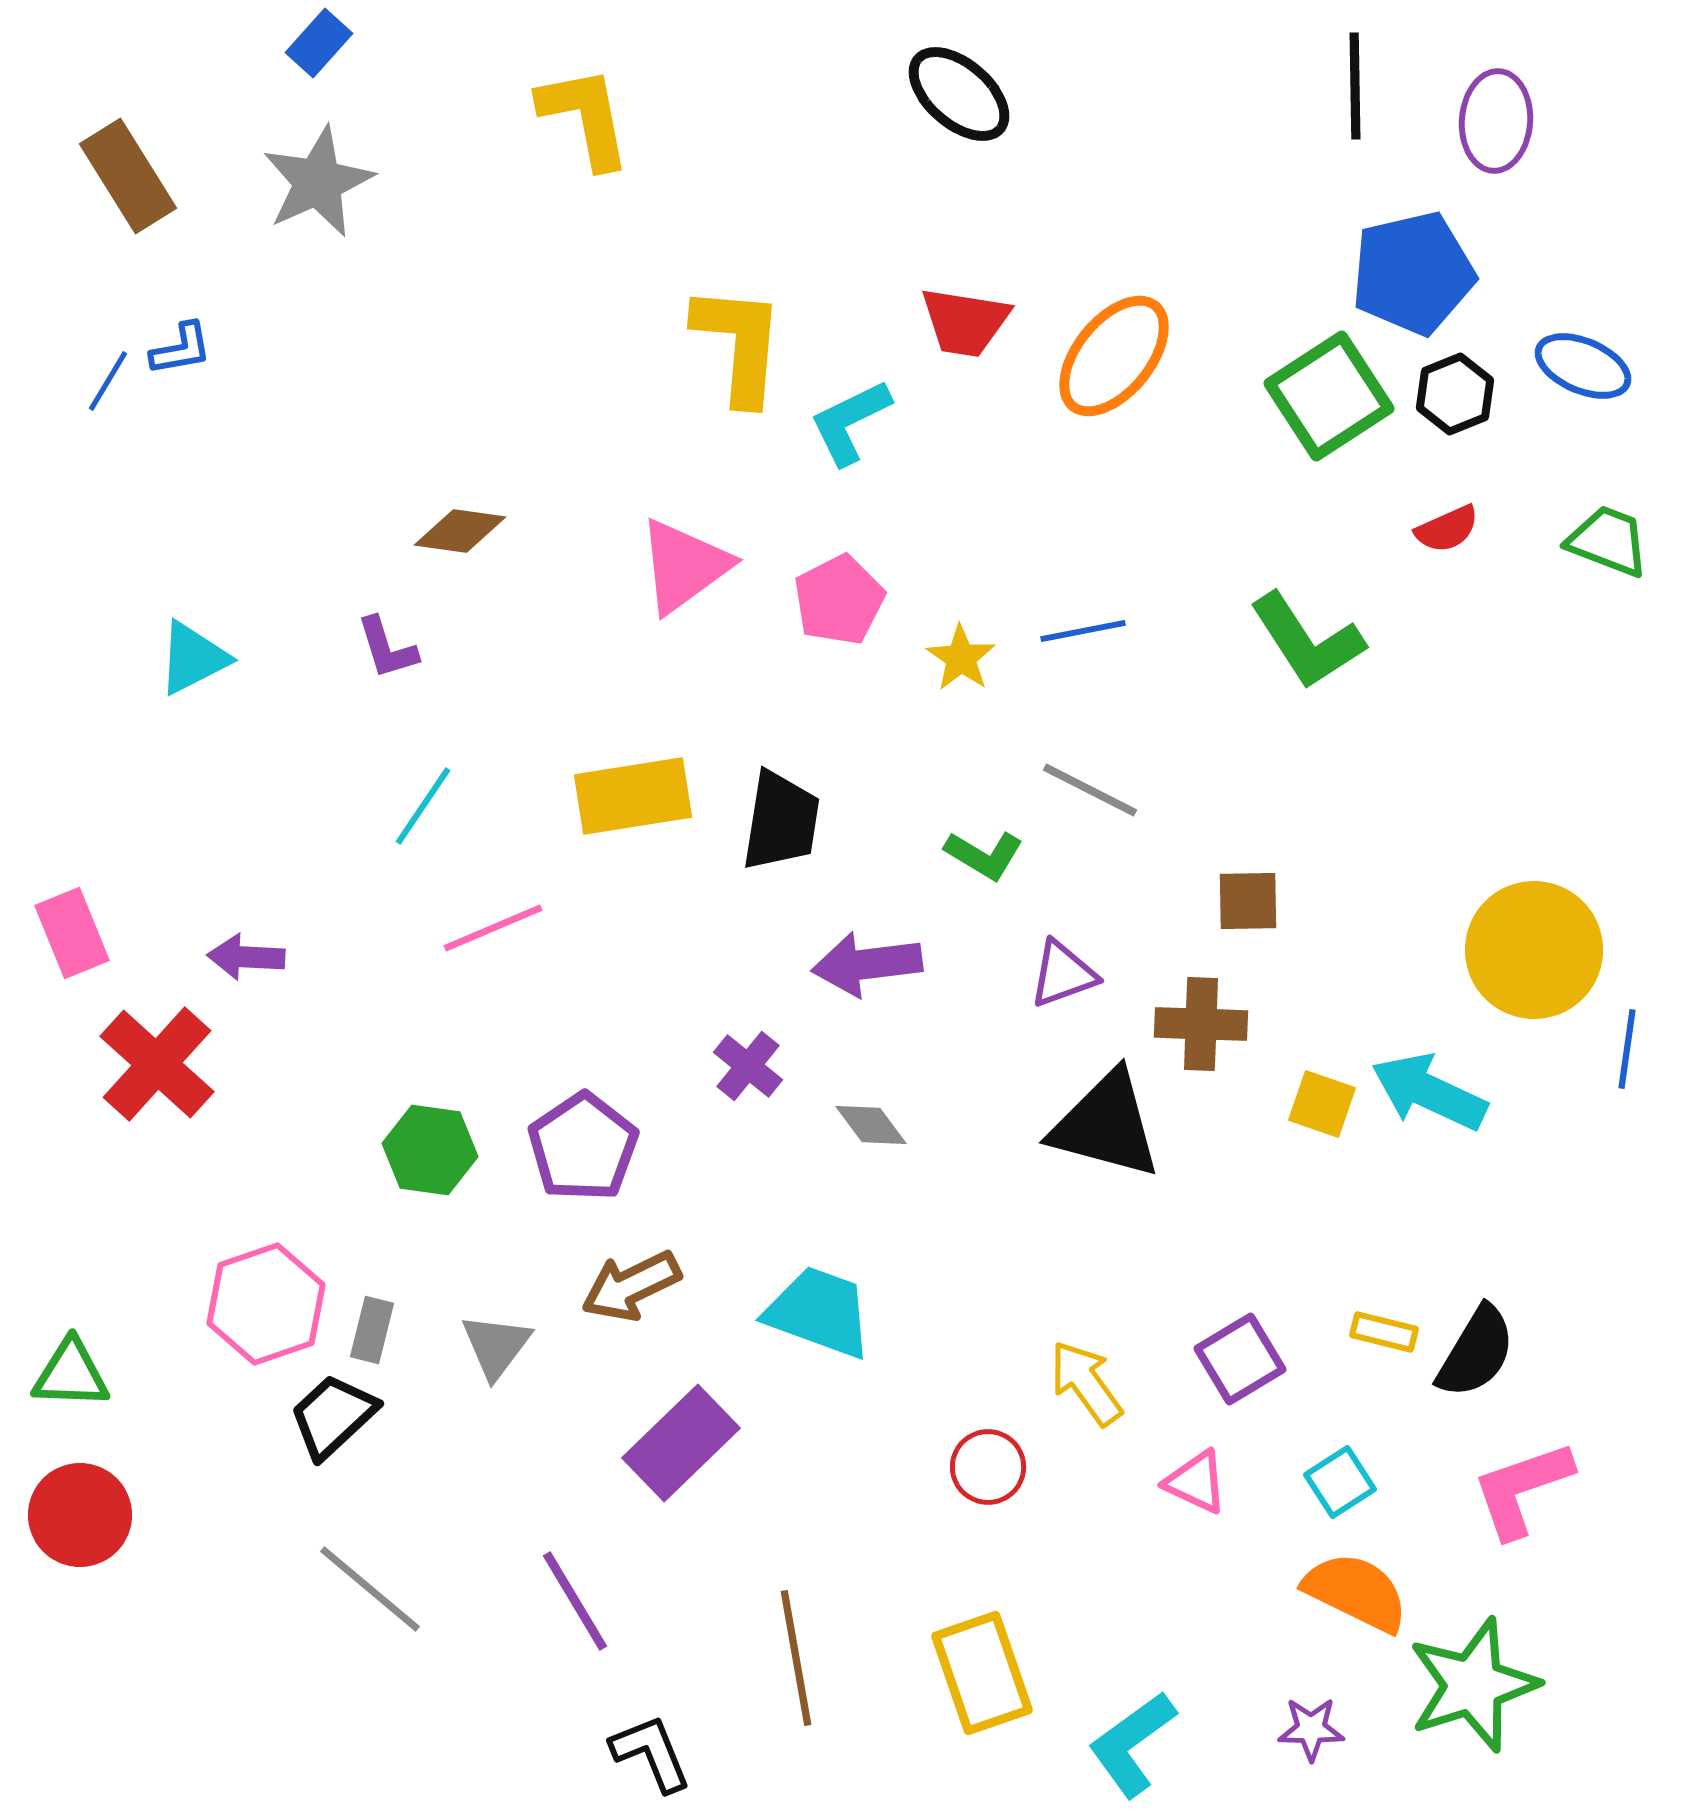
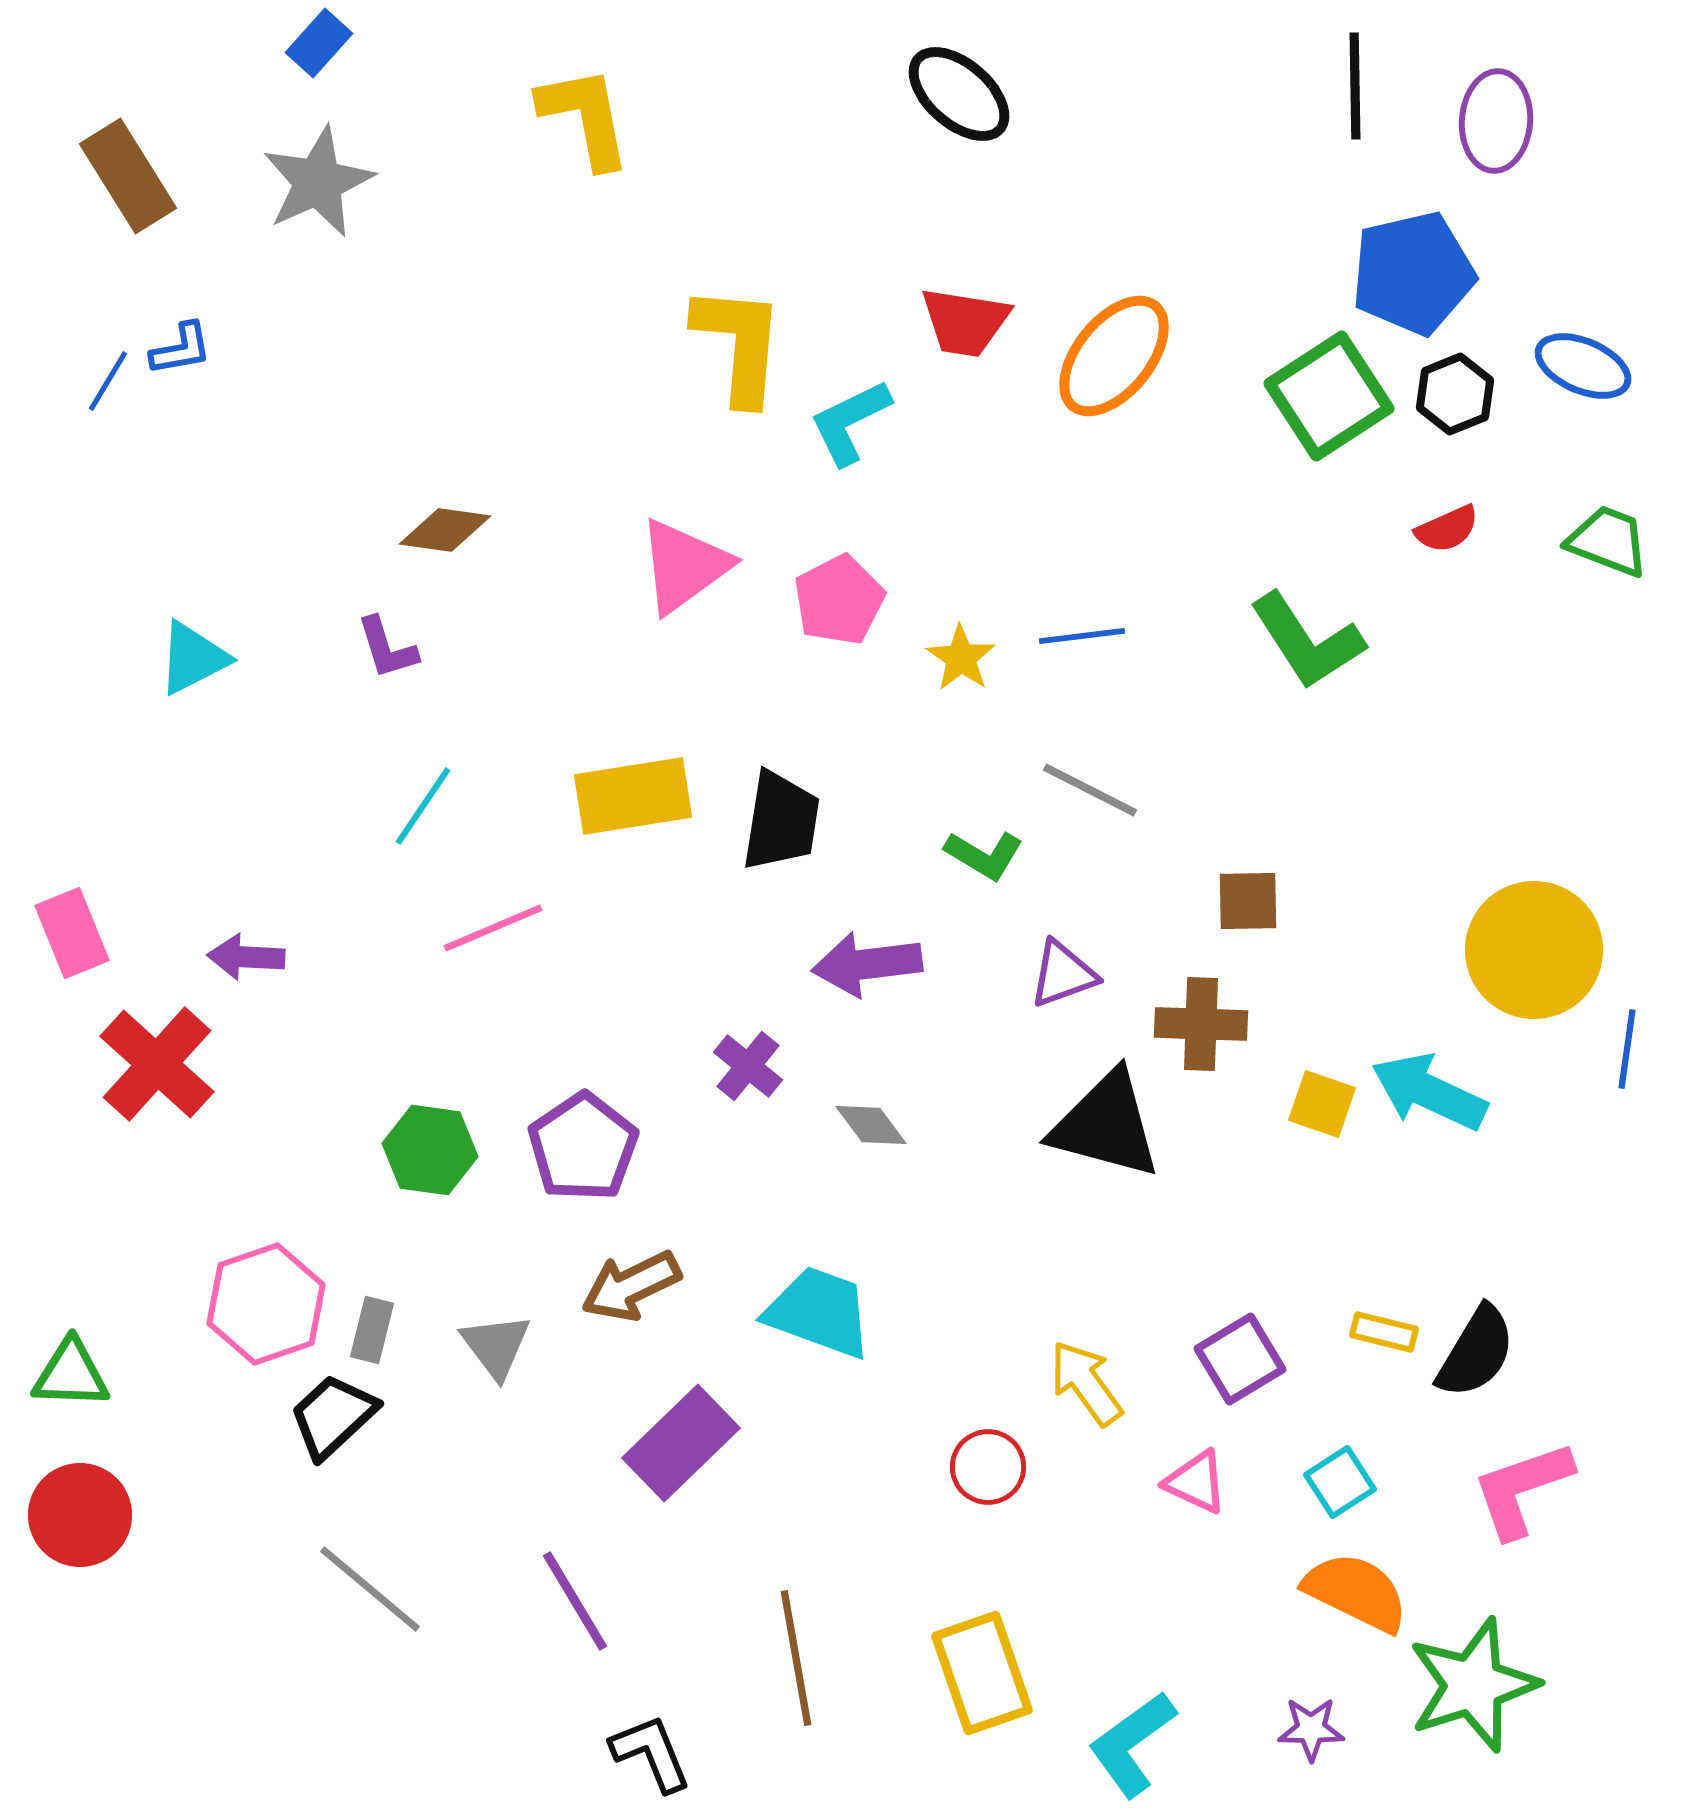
brown diamond at (460, 531): moved 15 px left, 1 px up
blue line at (1083, 631): moved 1 px left, 5 px down; rotated 4 degrees clockwise
gray triangle at (496, 1346): rotated 14 degrees counterclockwise
